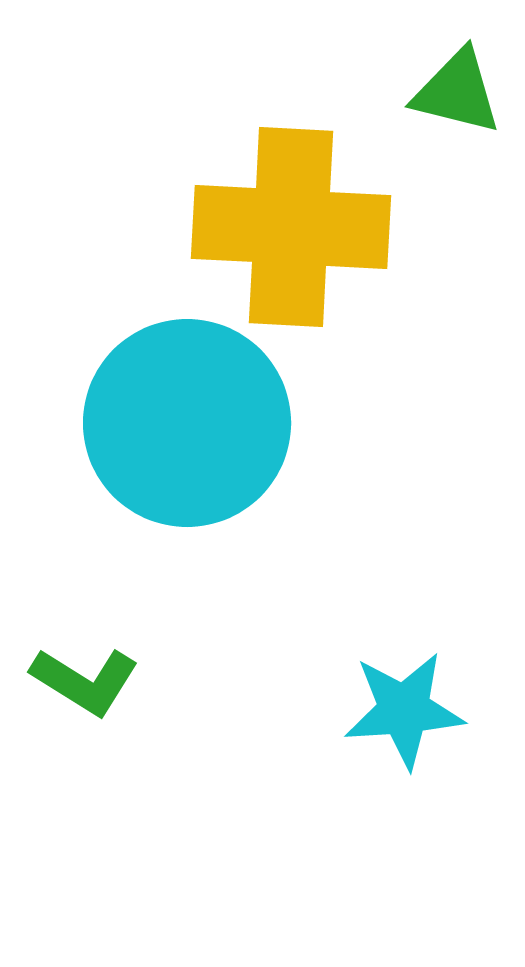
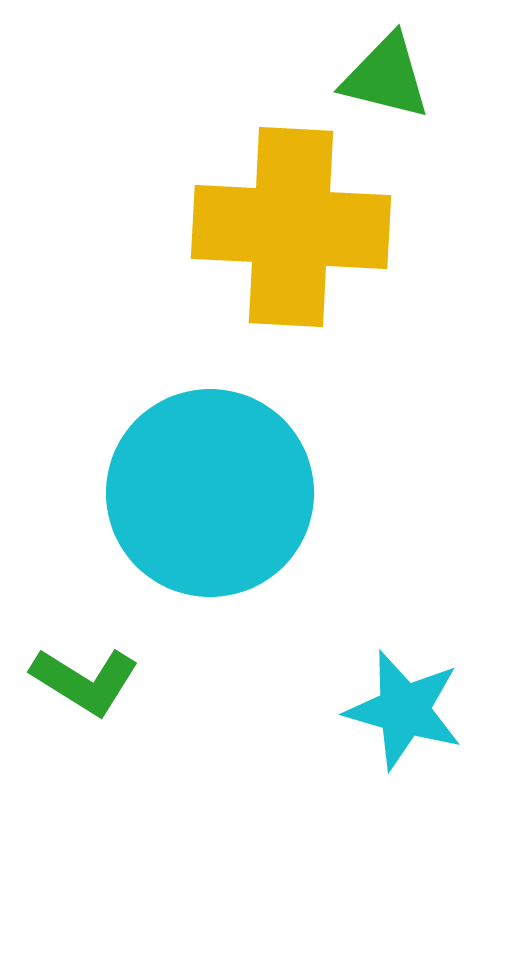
green triangle: moved 71 px left, 15 px up
cyan circle: moved 23 px right, 70 px down
cyan star: rotated 20 degrees clockwise
